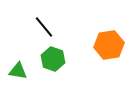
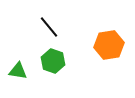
black line: moved 5 px right
green hexagon: moved 2 px down
